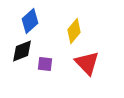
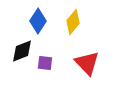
blue diamond: moved 8 px right; rotated 15 degrees counterclockwise
yellow diamond: moved 1 px left, 9 px up
purple square: moved 1 px up
